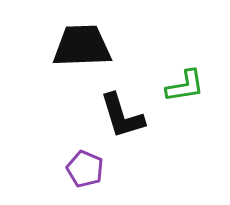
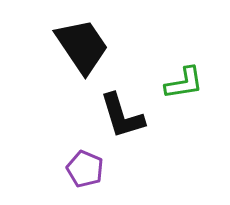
black trapezoid: rotated 58 degrees clockwise
green L-shape: moved 1 px left, 3 px up
